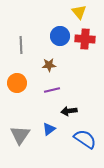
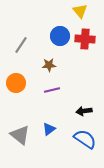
yellow triangle: moved 1 px right, 1 px up
gray line: rotated 36 degrees clockwise
orange circle: moved 1 px left
black arrow: moved 15 px right
gray triangle: rotated 25 degrees counterclockwise
